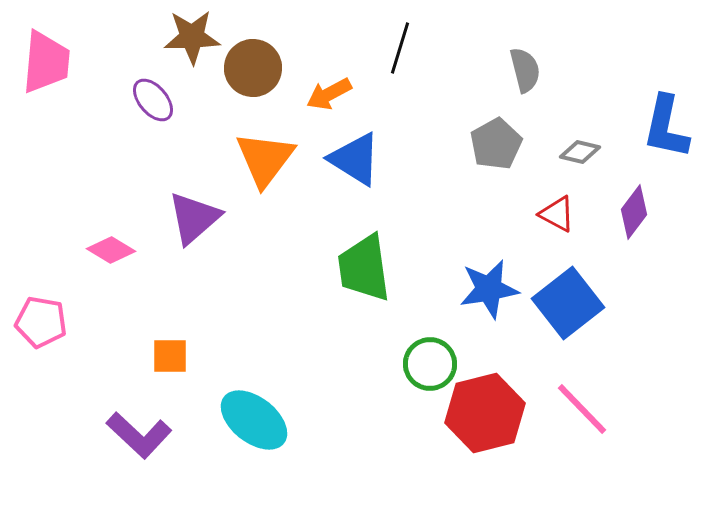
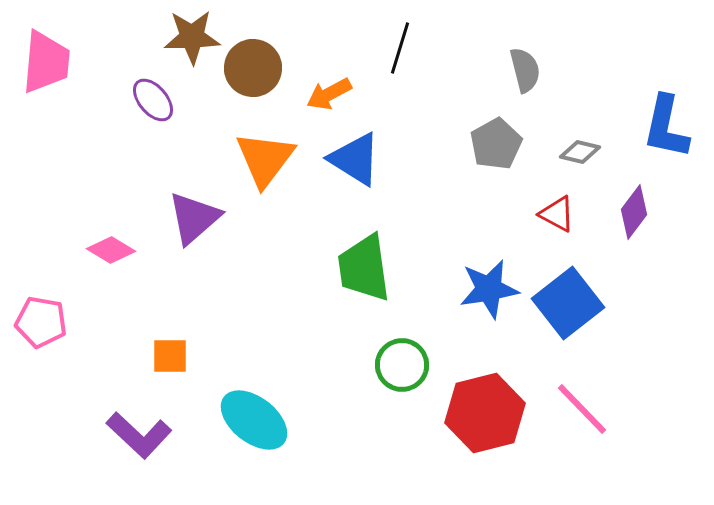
green circle: moved 28 px left, 1 px down
